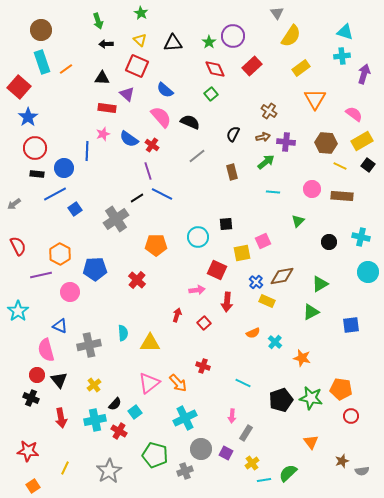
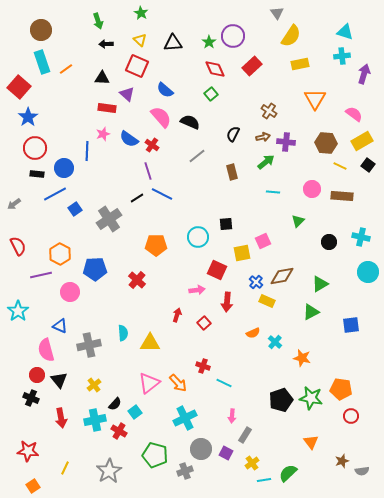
yellow rectangle at (301, 68): moved 1 px left, 4 px up; rotated 24 degrees clockwise
gray cross at (116, 219): moved 7 px left
cyan line at (243, 383): moved 19 px left
gray rectangle at (246, 433): moved 1 px left, 2 px down
